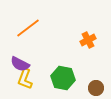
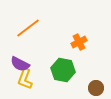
orange cross: moved 9 px left, 2 px down
green hexagon: moved 8 px up
